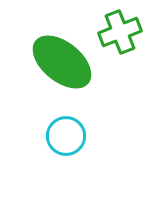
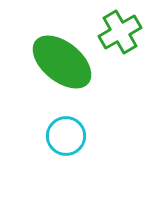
green cross: rotated 9 degrees counterclockwise
